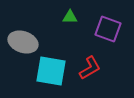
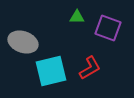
green triangle: moved 7 px right
purple square: moved 1 px up
cyan square: rotated 24 degrees counterclockwise
